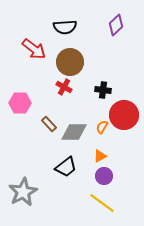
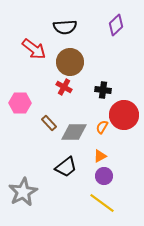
brown rectangle: moved 1 px up
